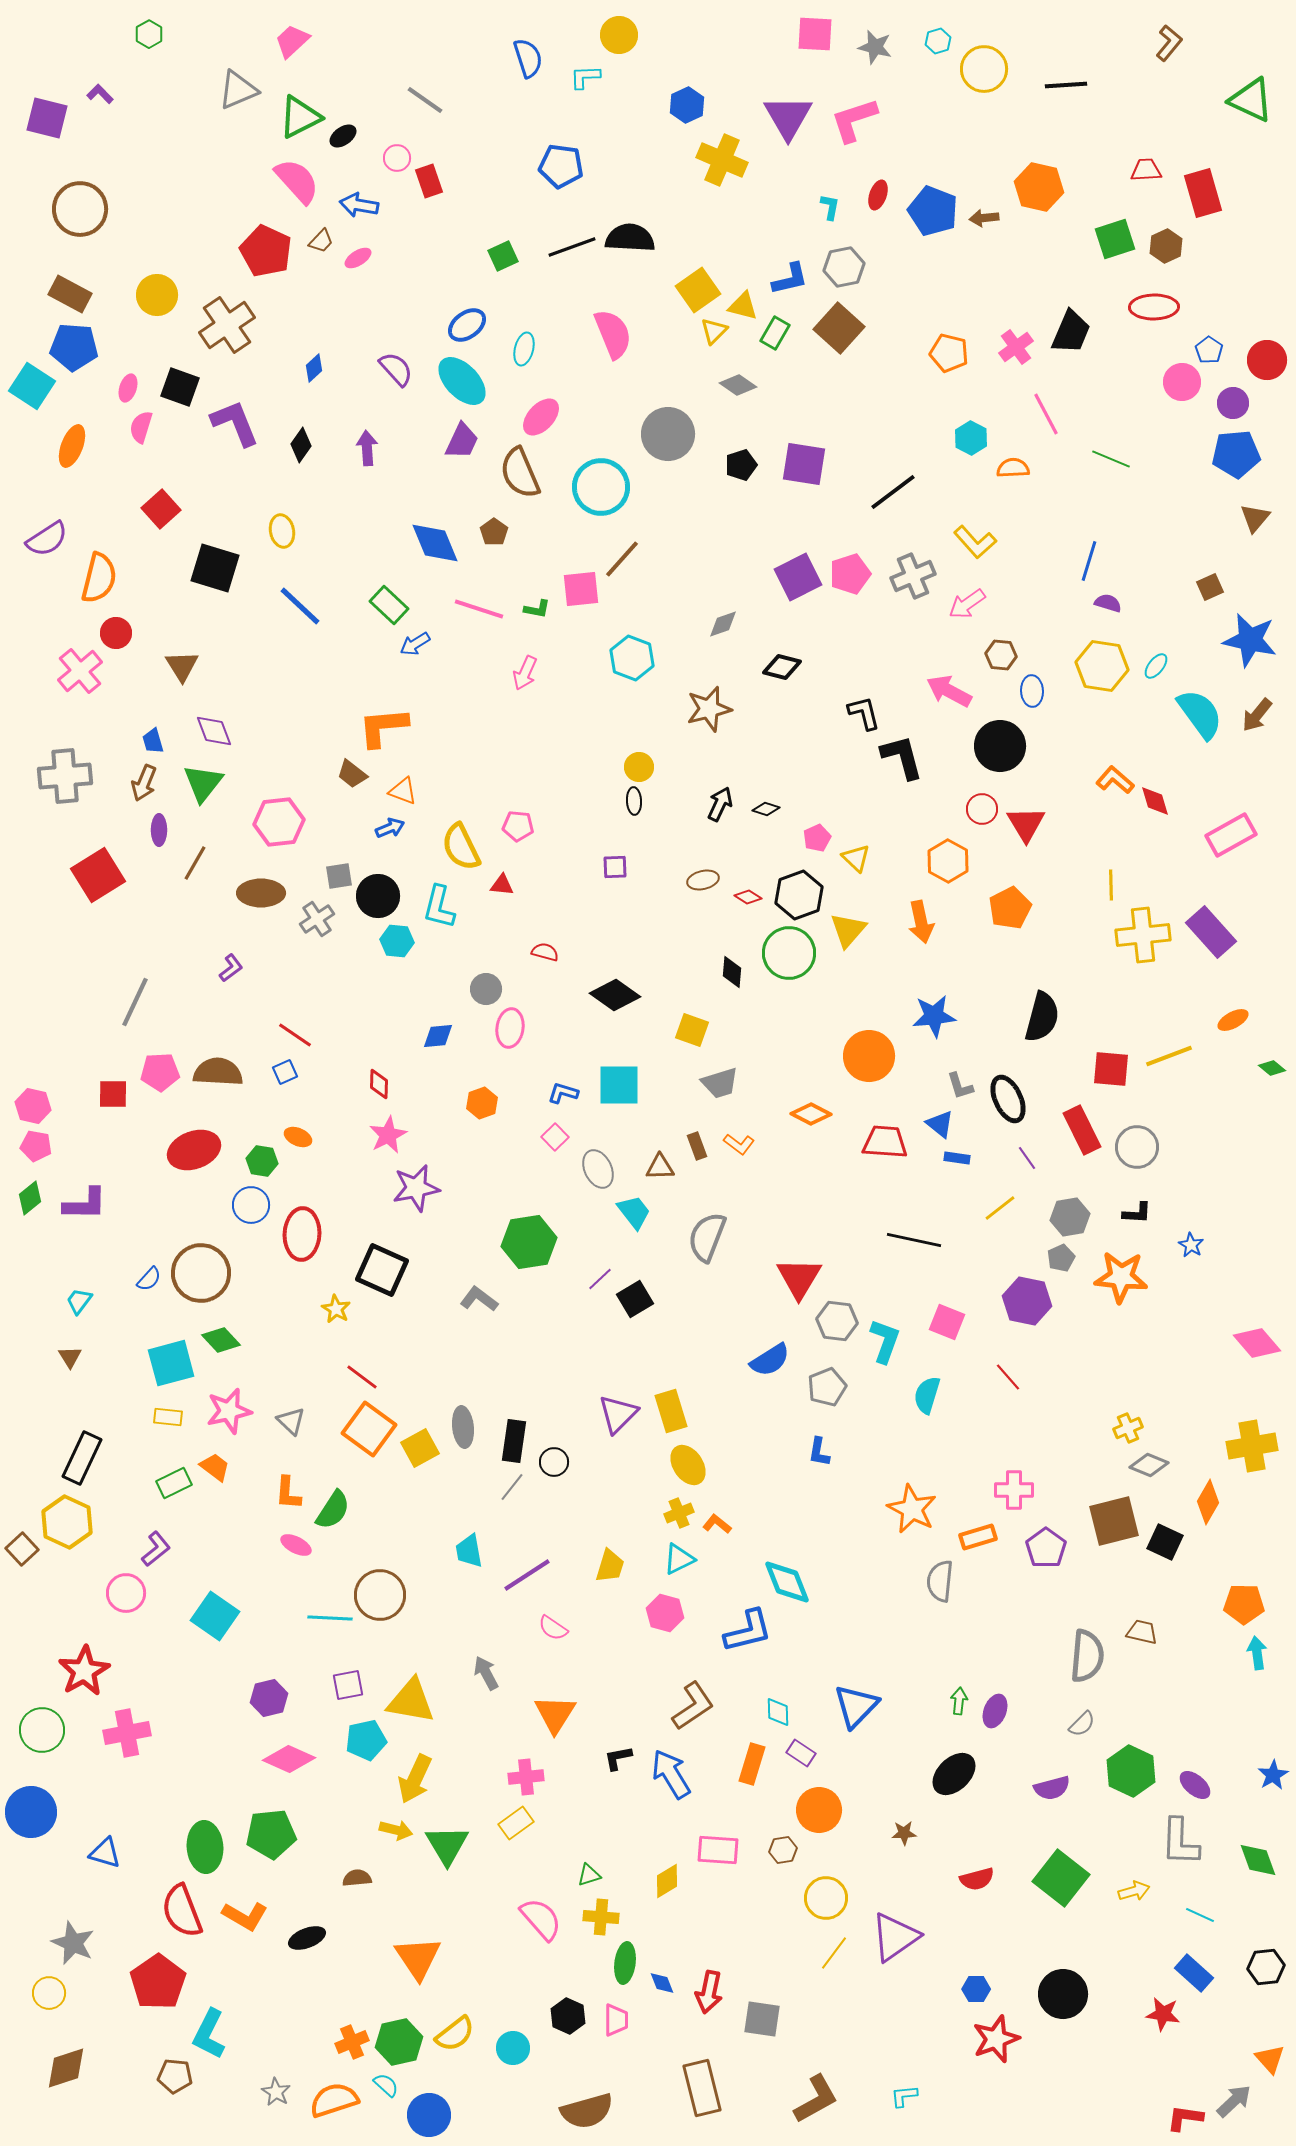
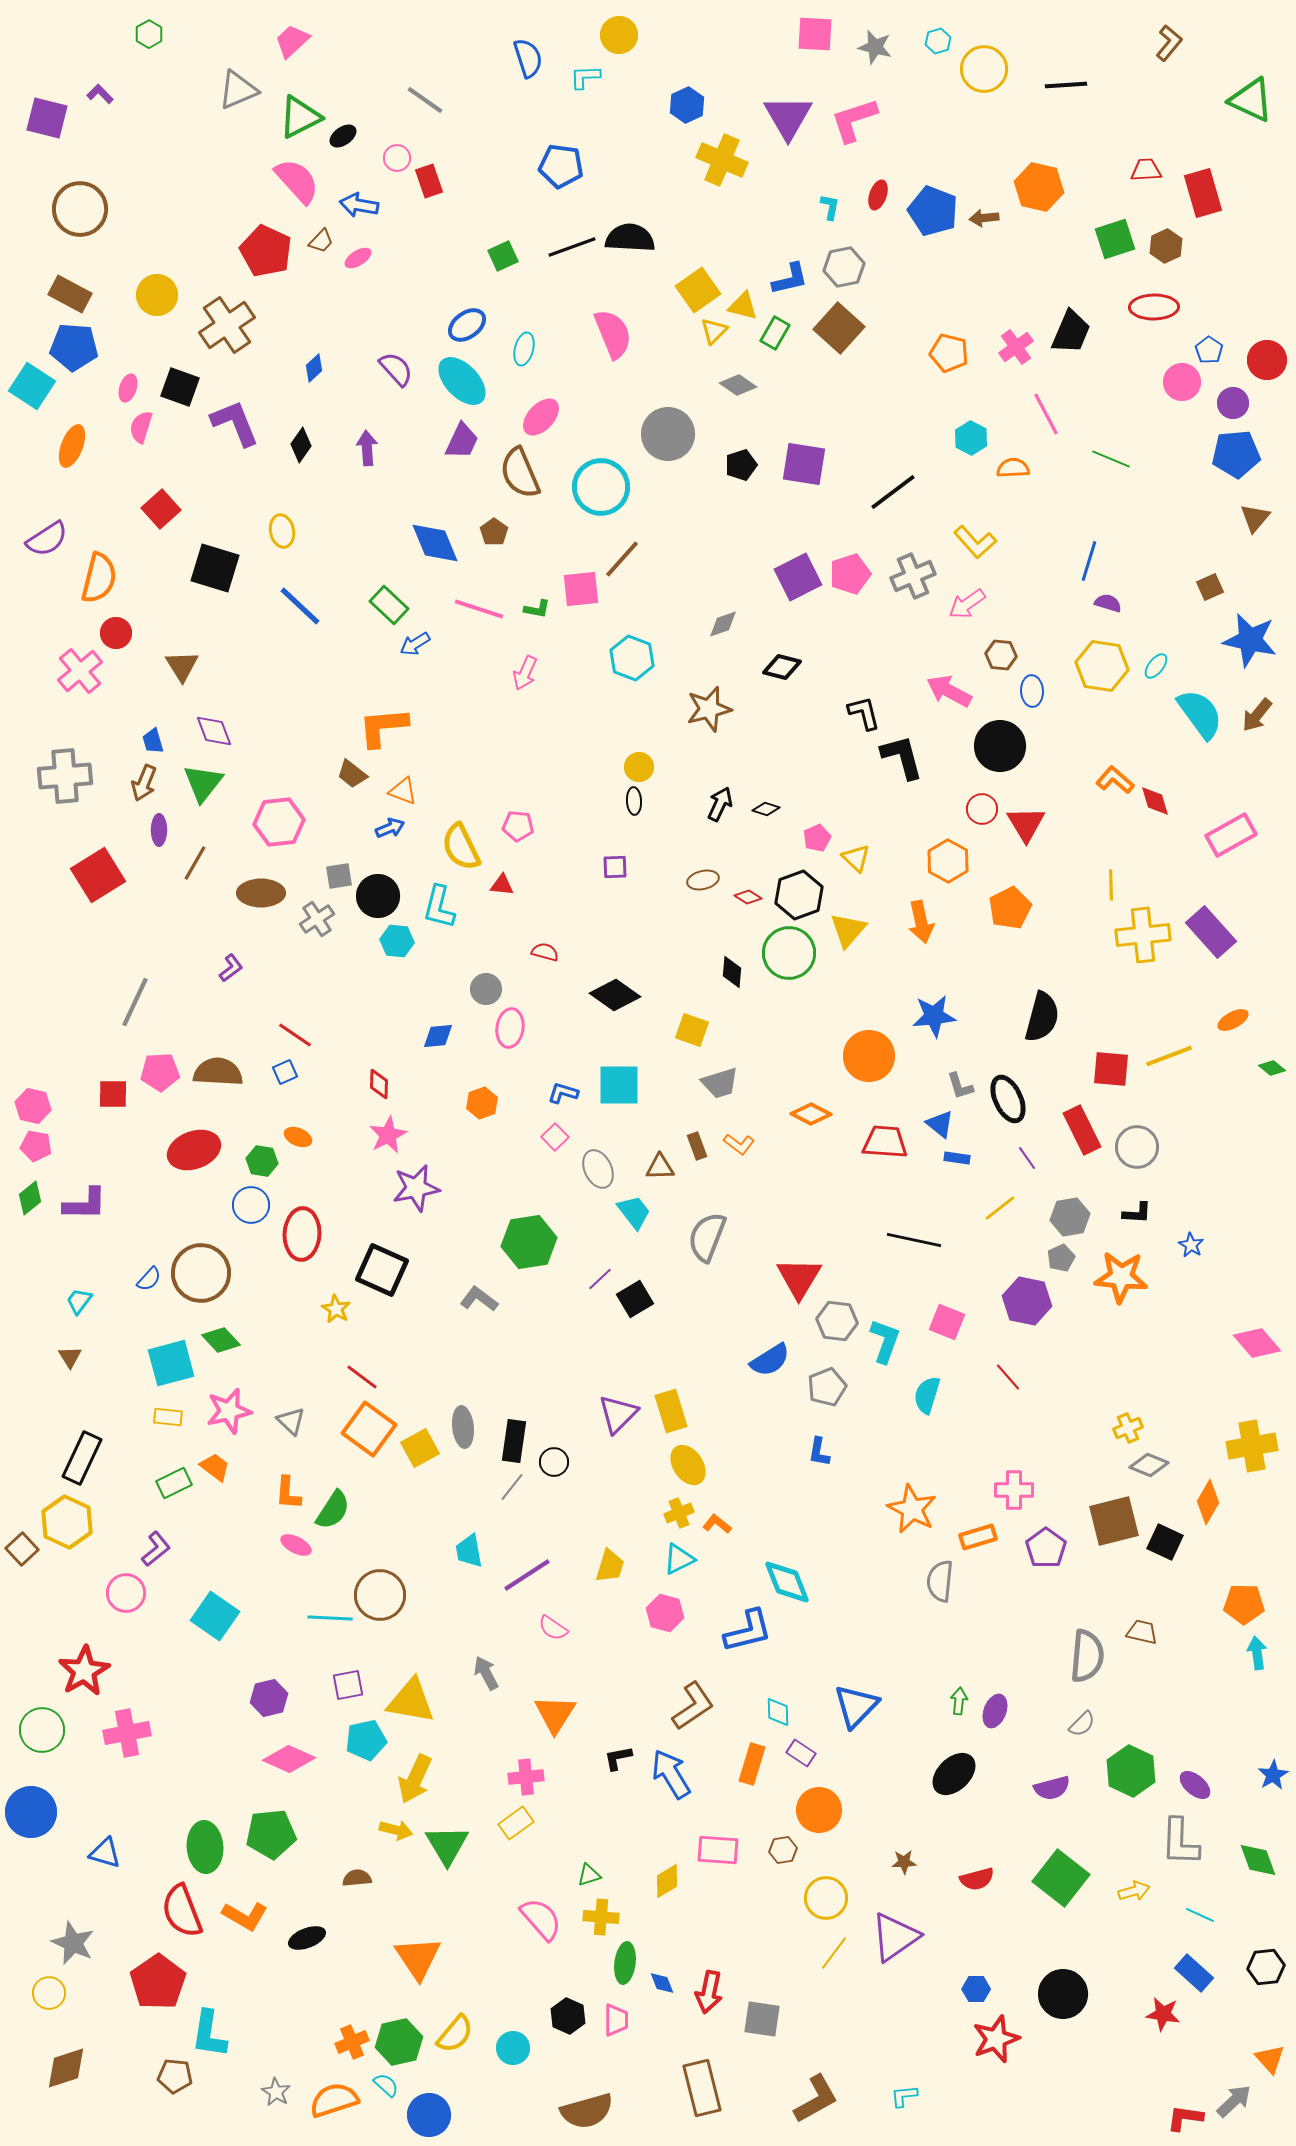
brown star at (904, 1833): moved 29 px down
cyan L-shape at (209, 2034): rotated 18 degrees counterclockwise
yellow semicircle at (455, 2034): rotated 12 degrees counterclockwise
